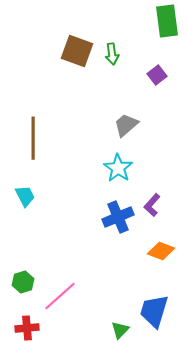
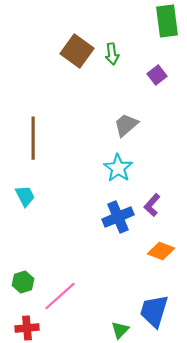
brown square: rotated 16 degrees clockwise
